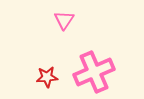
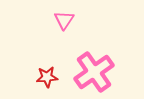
pink cross: rotated 12 degrees counterclockwise
